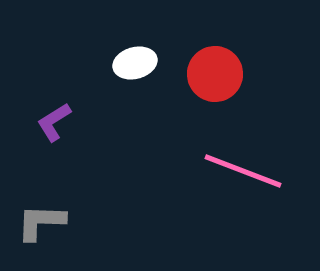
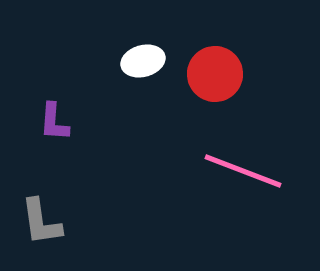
white ellipse: moved 8 px right, 2 px up
purple L-shape: rotated 54 degrees counterclockwise
gray L-shape: rotated 100 degrees counterclockwise
